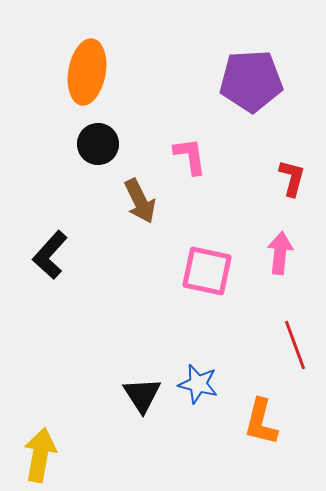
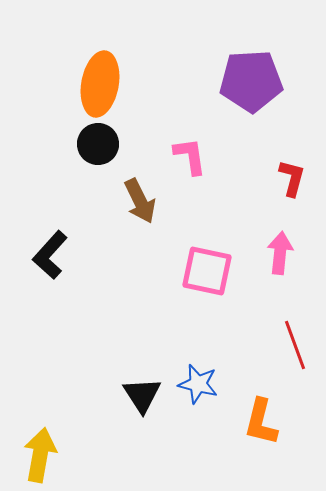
orange ellipse: moved 13 px right, 12 px down
